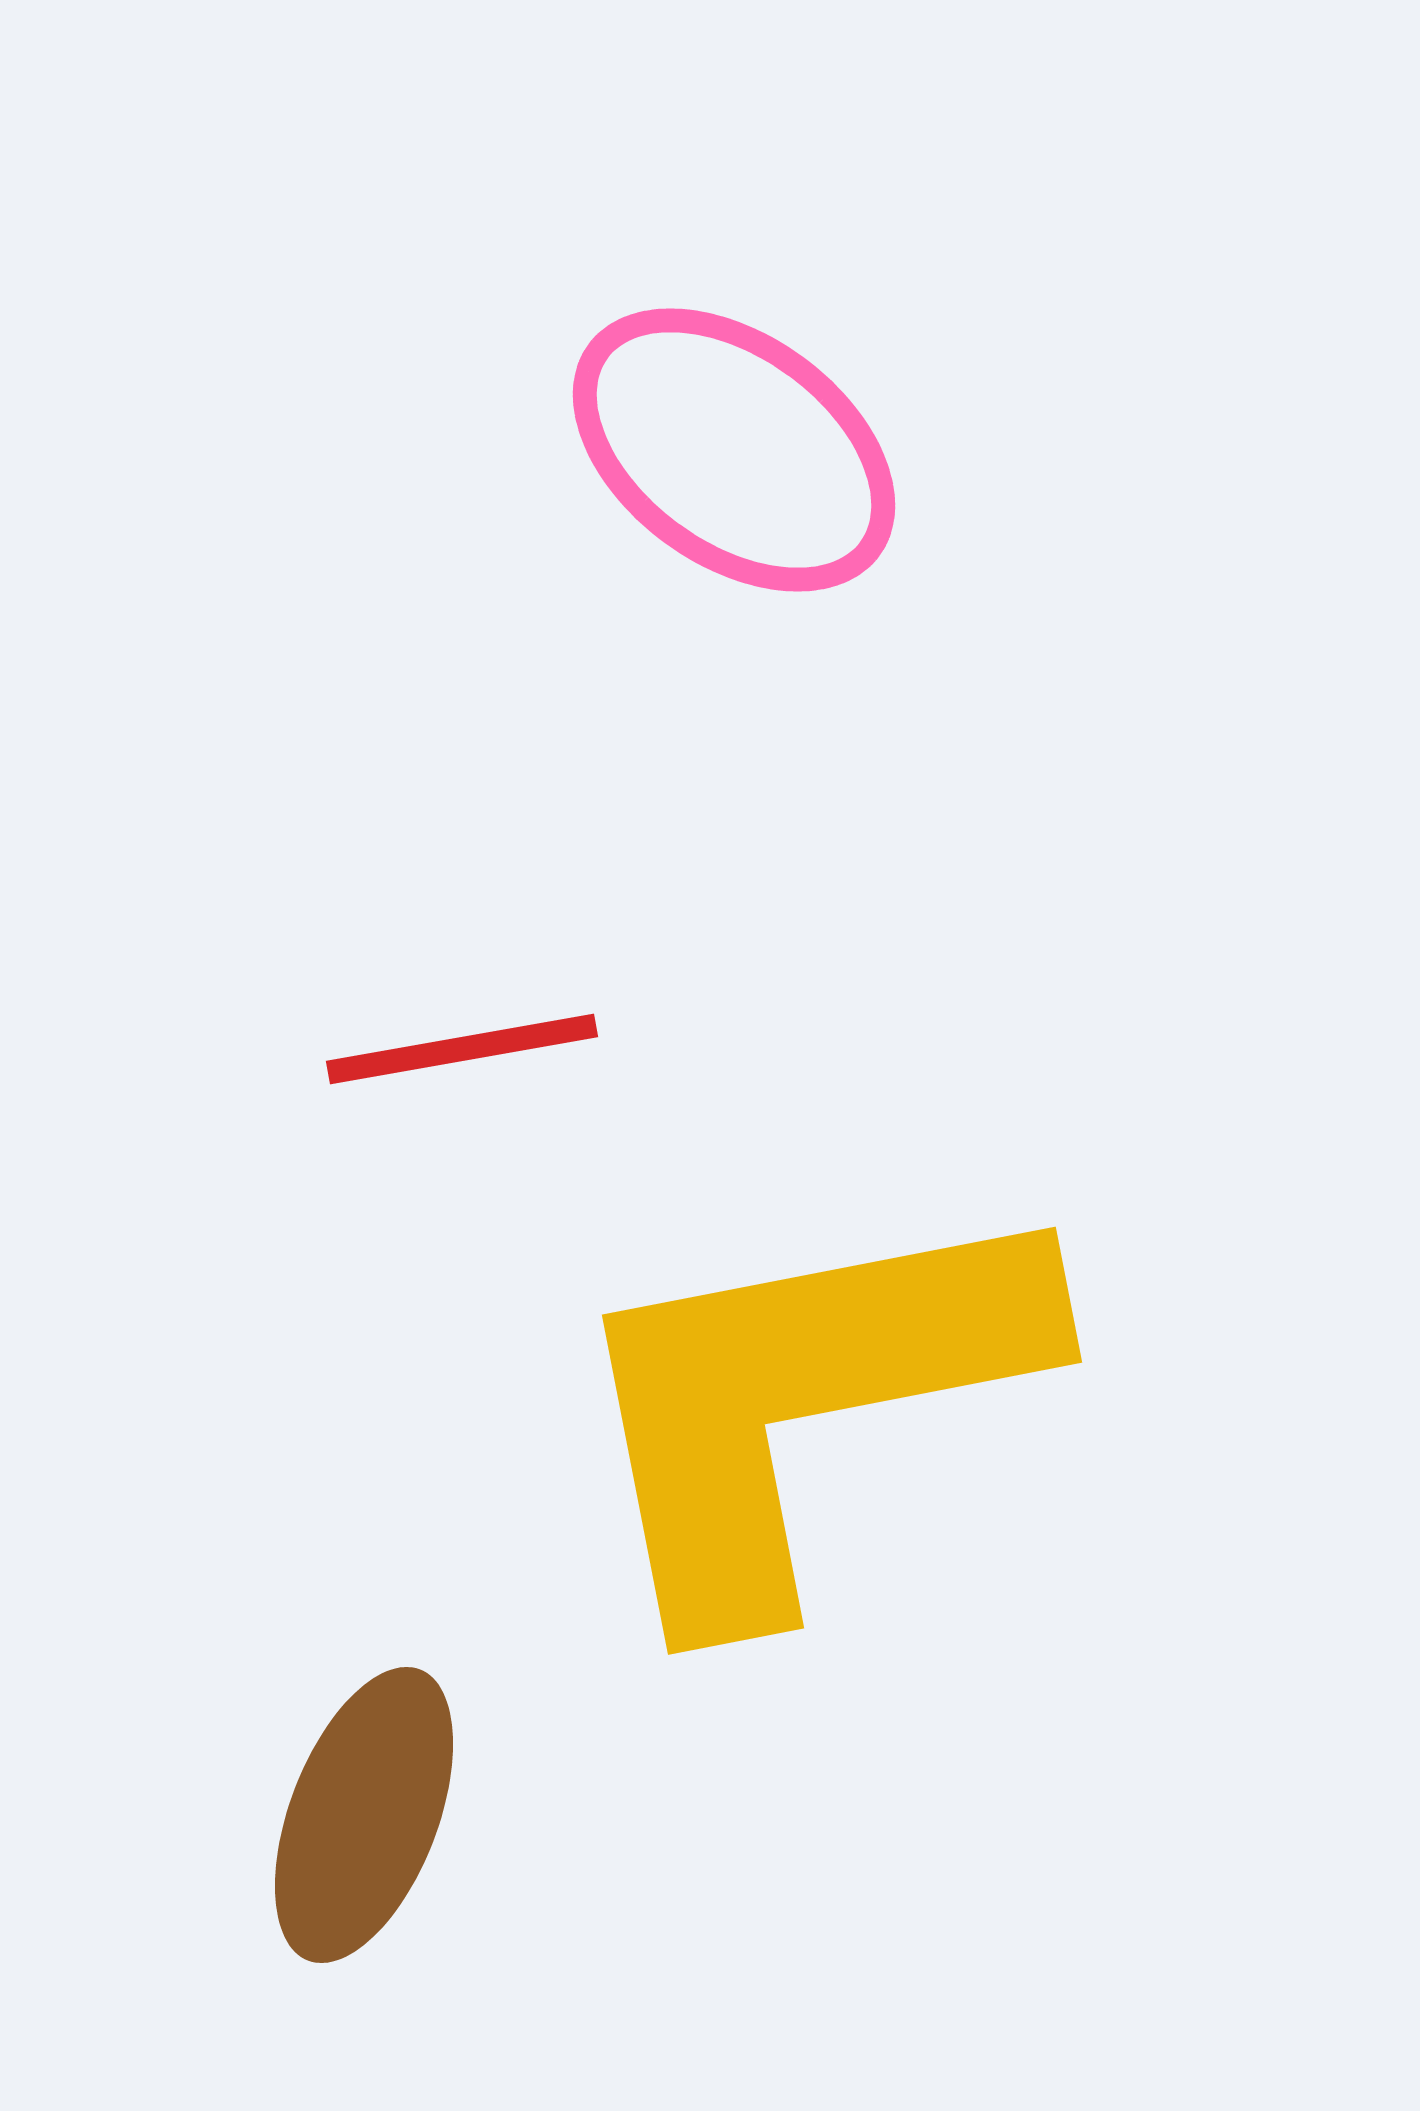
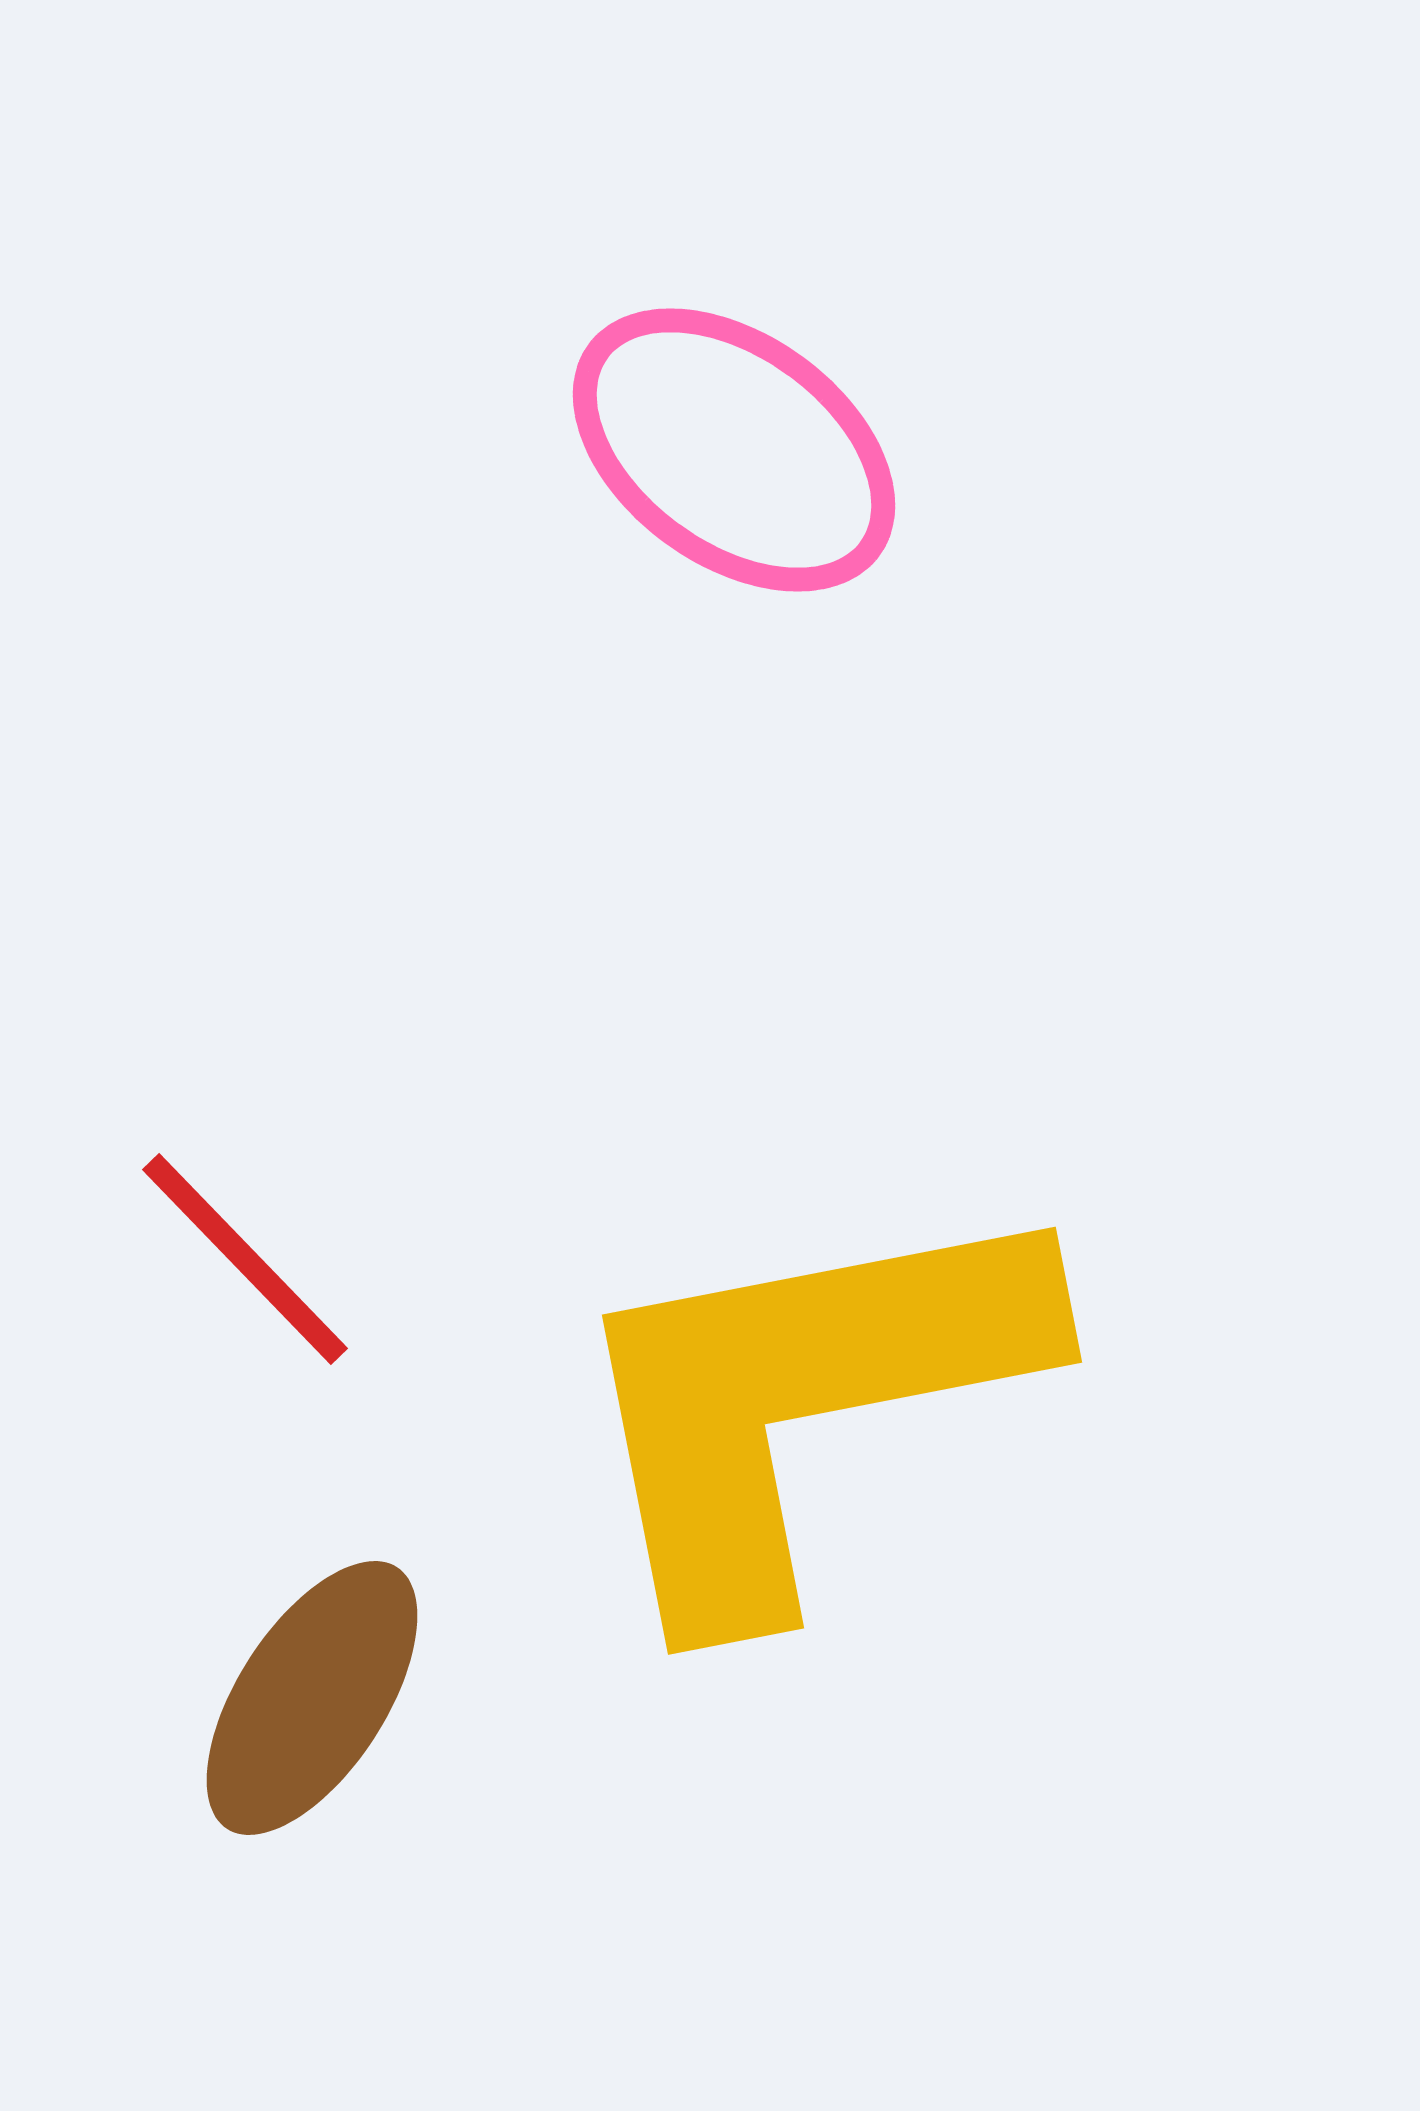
red line: moved 217 px left, 210 px down; rotated 56 degrees clockwise
brown ellipse: moved 52 px left, 117 px up; rotated 12 degrees clockwise
